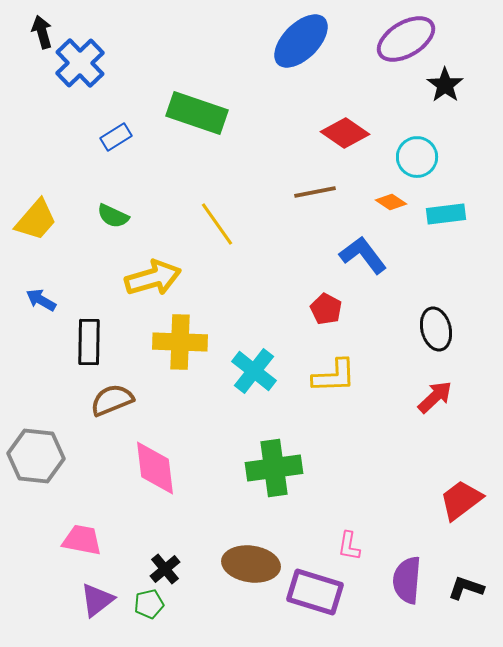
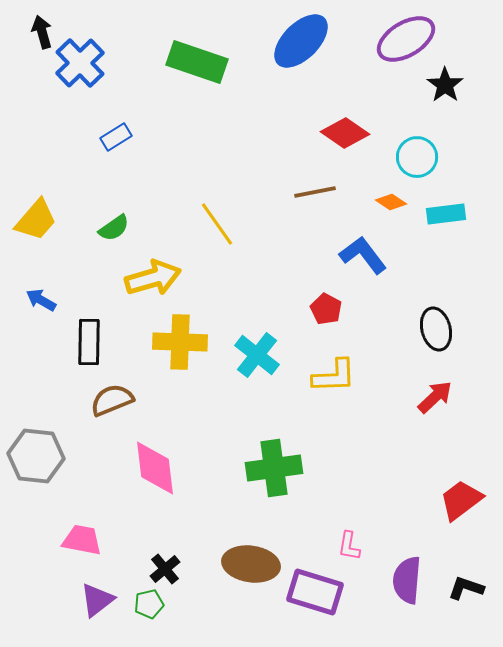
green rectangle: moved 51 px up
green semicircle: moved 1 px right, 12 px down; rotated 60 degrees counterclockwise
cyan cross: moved 3 px right, 16 px up
